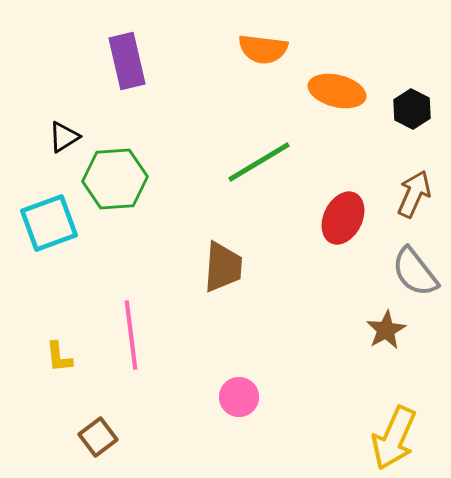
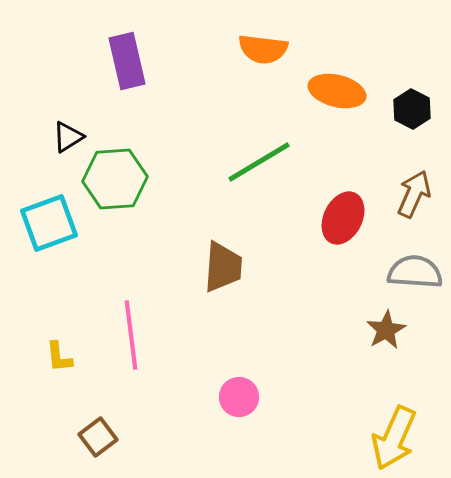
black triangle: moved 4 px right
gray semicircle: rotated 132 degrees clockwise
